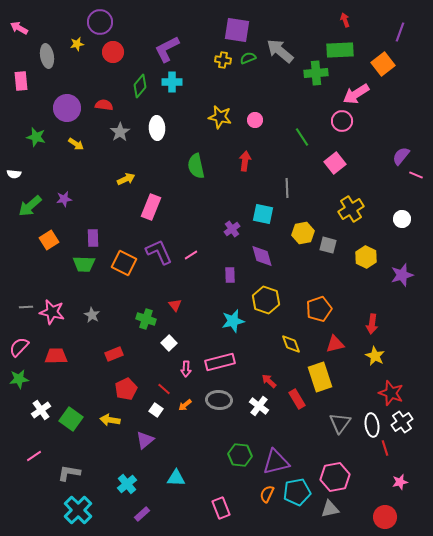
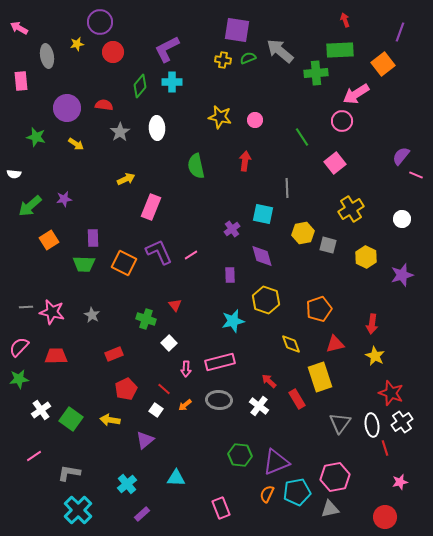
purple triangle at (276, 462): rotated 8 degrees counterclockwise
